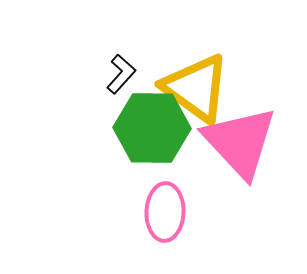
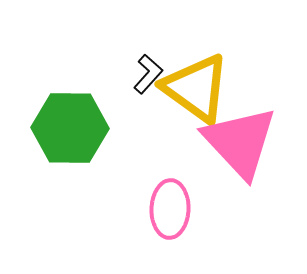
black L-shape: moved 27 px right
green hexagon: moved 82 px left
pink ellipse: moved 5 px right, 3 px up
